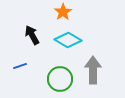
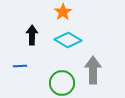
black arrow: rotated 30 degrees clockwise
blue line: rotated 16 degrees clockwise
green circle: moved 2 px right, 4 px down
